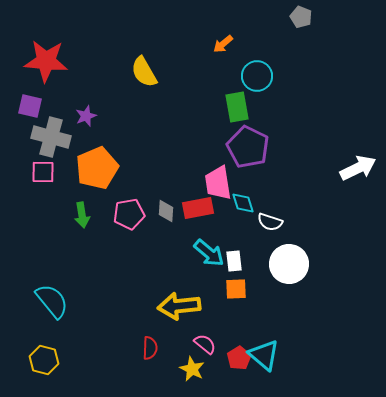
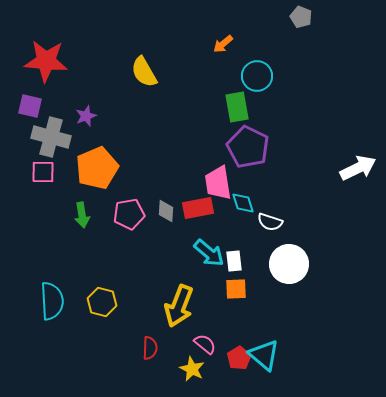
cyan semicircle: rotated 36 degrees clockwise
yellow arrow: rotated 63 degrees counterclockwise
yellow hexagon: moved 58 px right, 58 px up
